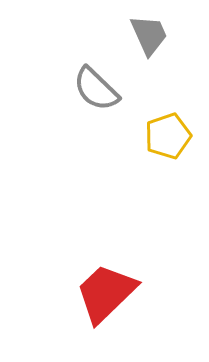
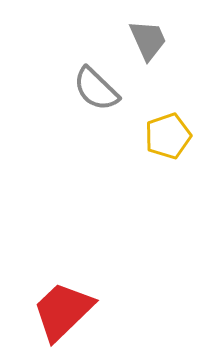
gray trapezoid: moved 1 px left, 5 px down
red trapezoid: moved 43 px left, 18 px down
